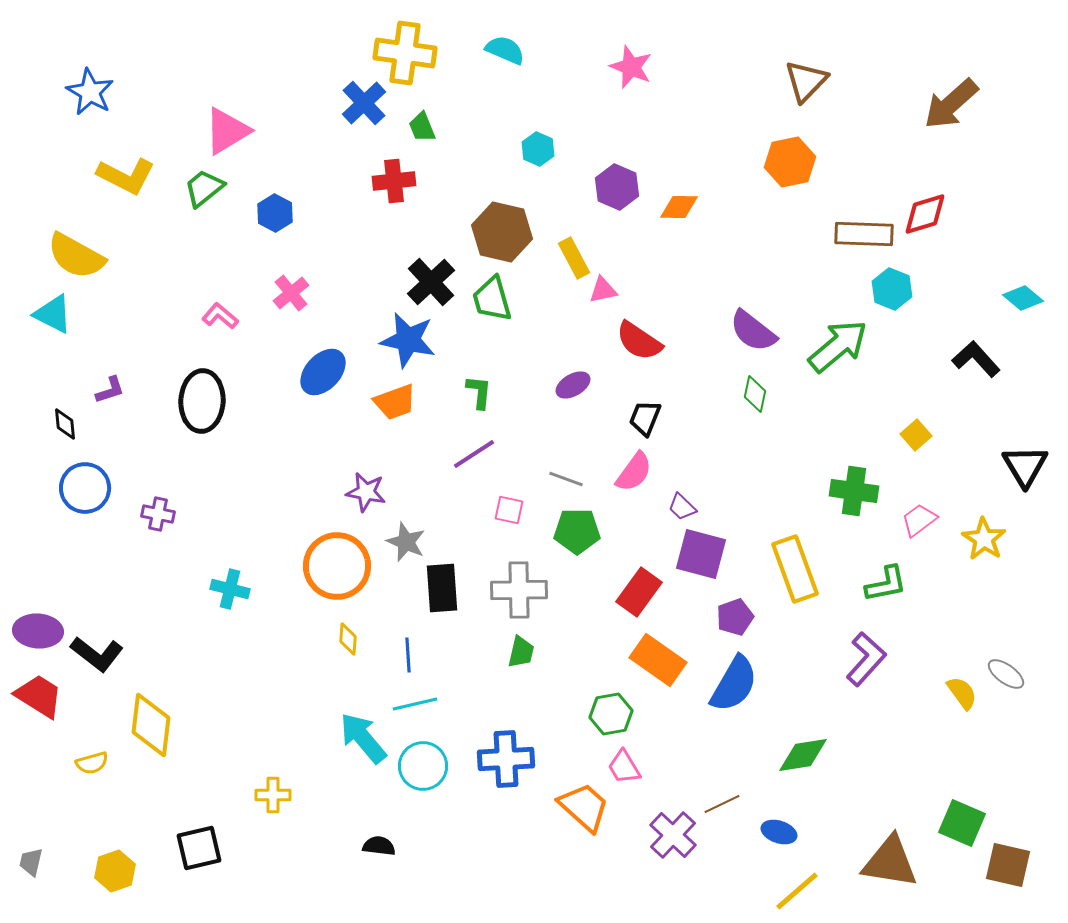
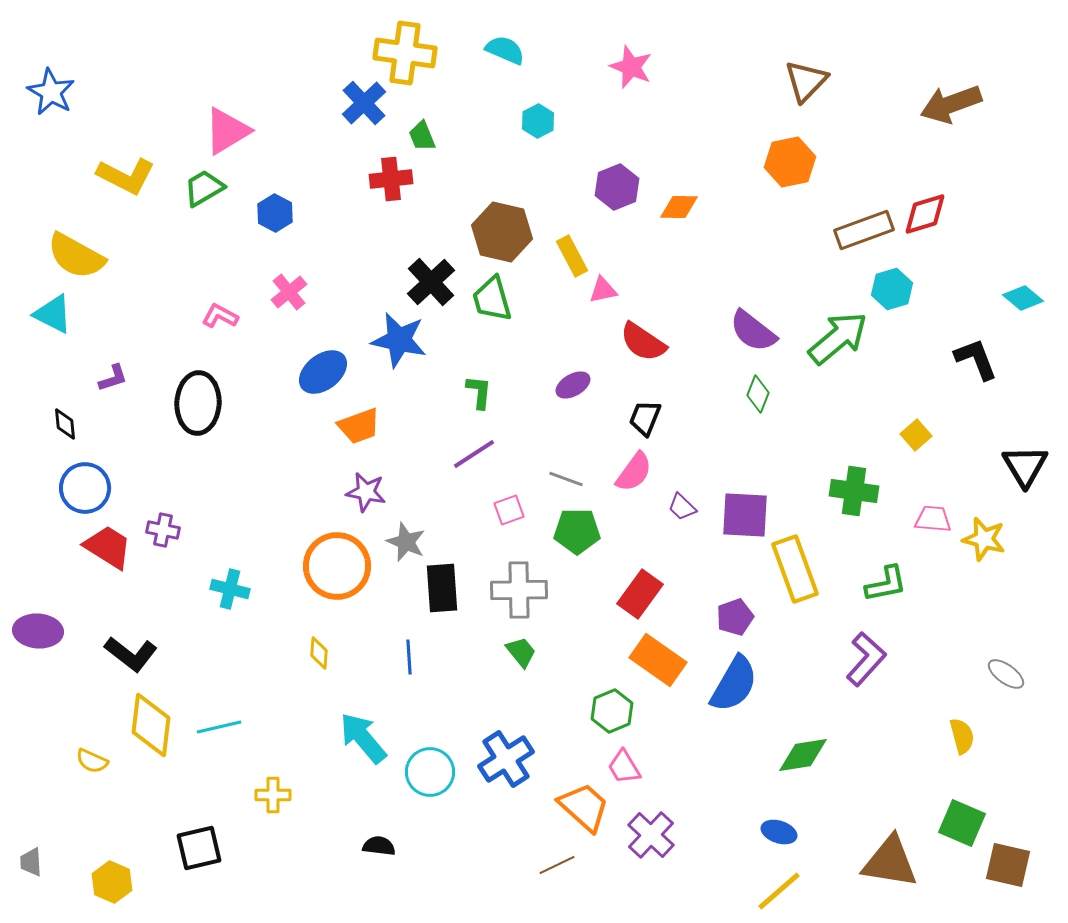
blue star at (90, 92): moved 39 px left
brown arrow at (951, 104): rotated 22 degrees clockwise
green trapezoid at (422, 127): moved 9 px down
cyan hexagon at (538, 149): moved 28 px up; rotated 8 degrees clockwise
red cross at (394, 181): moved 3 px left, 2 px up
purple hexagon at (617, 187): rotated 15 degrees clockwise
green trapezoid at (204, 188): rotated 9 degrees clockwise
brown rectangle at (864, 234): moved 4 px up; rotated 22 degrees counterclockwise
yellow rectangle at (574, 258): moved 2 px left, 2 px up
cyan hexagon at (892, 289): rotated 21 degrees clockwise
pink cross at (291, 293): moved 2 px left, 1 px up
pink L-shape at (220, 316): rotated 12 degrees counterclockwise
blue star at (408, 340): moved 9 px left
red semicircle at (639, 341): moved 4 px right, 1 px down
green arrow at (838, 346): moved 8 px up
black L-shape at (976, 359): rotated 21 degrees clockwise
blue ellipse at (323, 372): rotated 9 degrees clockwise
purple L-shape at (110, 390): moved 3 px right, 12 px up
green diamond at (755, 394): moved 3 px right; rotated 9 degrees clockwise
black ellipse at (202, 401): moved 4 px left, 2 px down
orange trapezoid at (395, 402): moved 36 px left, 24 px down
pink square at (509, 510): rotated 32 degrees counterclockwise
purple cross at (158, 514): moved 5 px right, 16 px down
pink trapezoid at (919, 520): moved 14 px right, 1 px up; rotated 42 degrees clockwise
yellow star at (984, 539): rotated 18 degrees counterclockwise
purple square at (701, 554): moved 44 px right, 39 px up; rotated 12 degrees counterclockwise
red rectangle at (639, 592): moved 1 px right, 2 px down
yellow diamond at (348, 639): moved 29 px left, 14 px down
green trapezoid at (521, 652): rotated 52 degrees counterclockwise
black L-shape at (97, 654): moved 34 px right
blue line at (408, 655): moved 1 px right, 2 px down
yellow semicircle at (962, 693): moved 43 px down; rotated 21 degrees clockwise
red trapezoid at (39, 696): moved 69 px right, 149 px up
cyan line at (415, 704): moved 196 px left, 23 px down
green hexagon at (611, 714): moved 1 px right, 3 px up; rotated 12 degrees counterclockwise
blue cross at (506, 759): rotated 30 degrees counterclockwise
yellow semicircle at (92, 763): moved 2 px up; rotated 40 degrees clockwise
cyan circle at (423, 766): moved 7 px right, 6 px down
brown line at (722, 804): moved 165 px left, 61 px down
purple cross at (673, 835): moved 22 px left
gray trapezoid at (31, 862): rotated 16 degrees counterclockwise
yellow hexagon at (115, 871): moved 3 px left, 11 px down; rotated 18 degrees counterclockwise
yellow line at (797, 891): moved 18 px left
